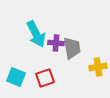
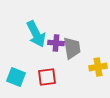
red square: moved 2 px right, 1 px up; rotated 12 degrees clockwise
